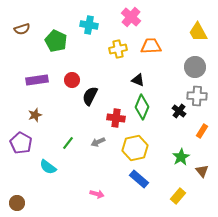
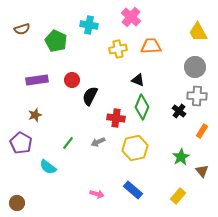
blue rectangle: moved 6 px left, 11 px down
